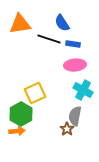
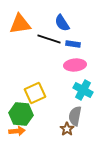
green hexagon: rotated 25 degrees counterclockwise
